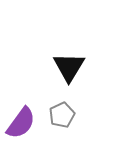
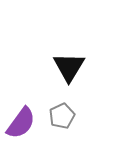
gray pentagon: moved 1 px down
